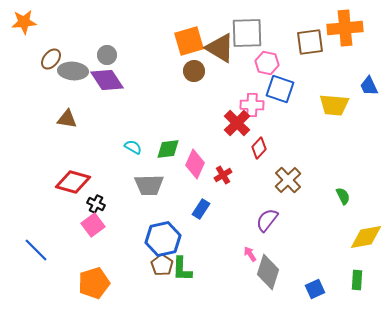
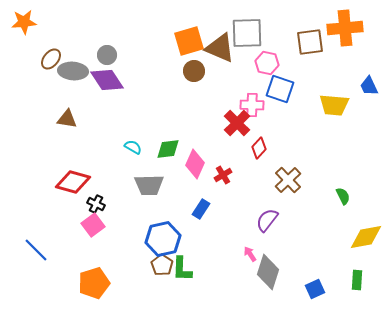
brown triangle at (220, 48): rotated 8 degrees counterclockwise
